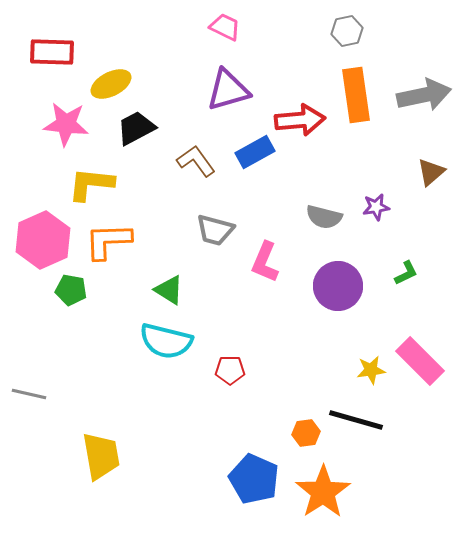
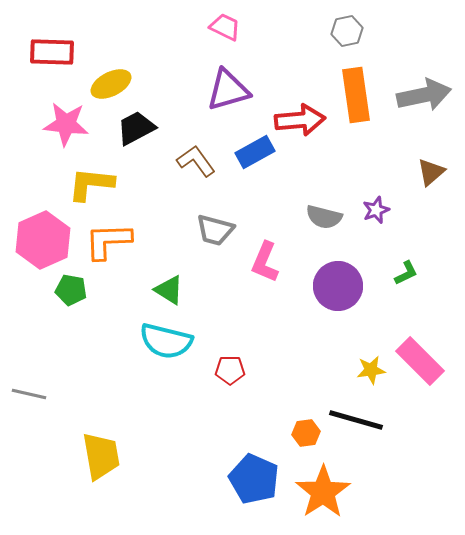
purple star: moved 3 px down; rotated 12 degrees counterclockwise
